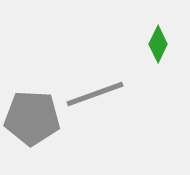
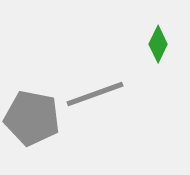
gray pentagon: rotated 8 degrees clockwise
